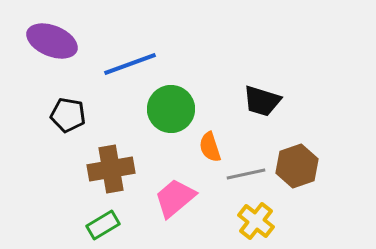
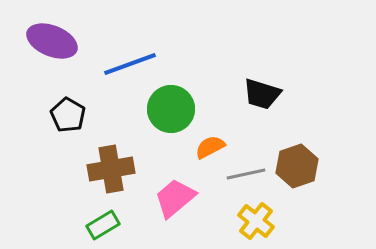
black trapezoid: moved 7 px up
black pentagon: rotated 20 degrees clockwise
orange semicircle: rotated 80 degrees clockwise
